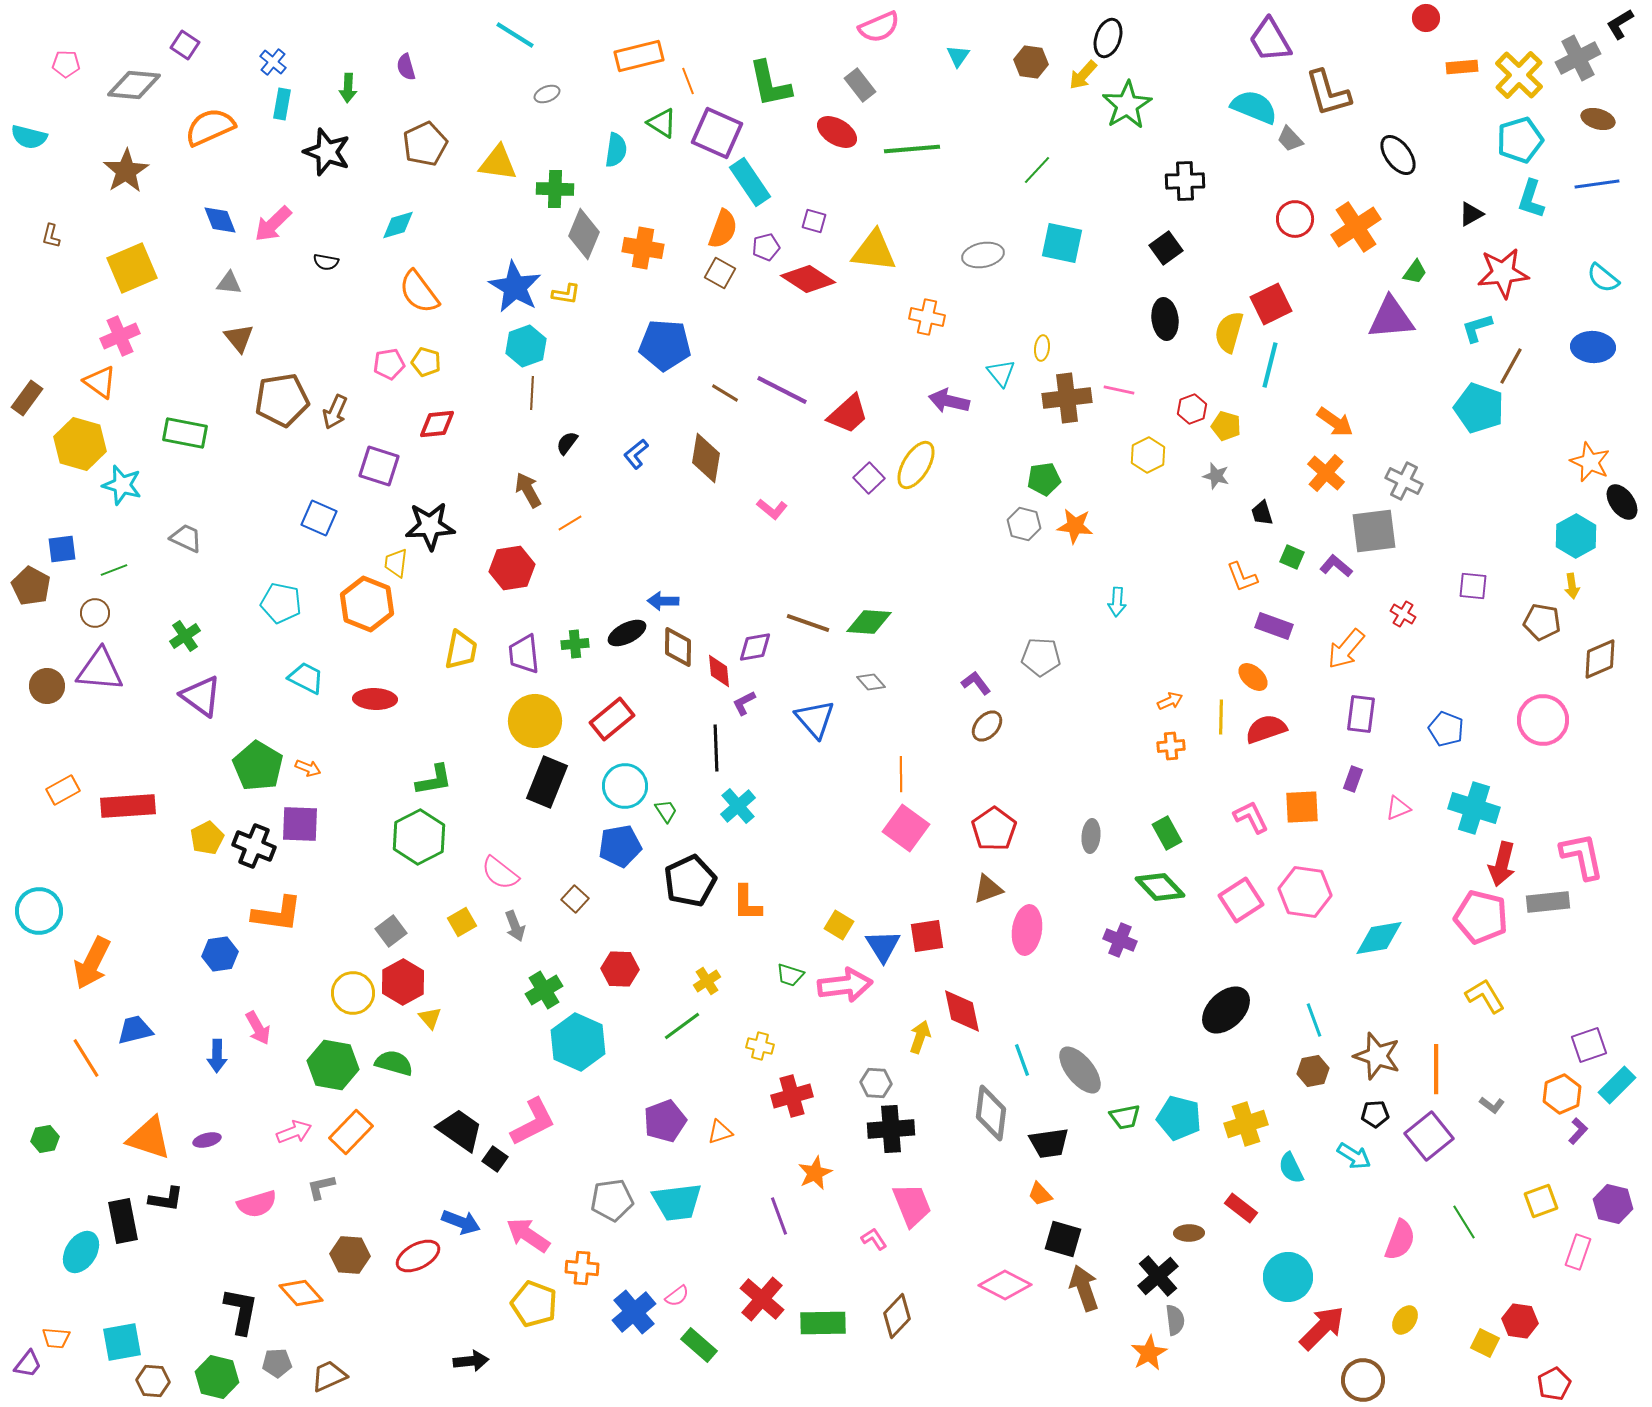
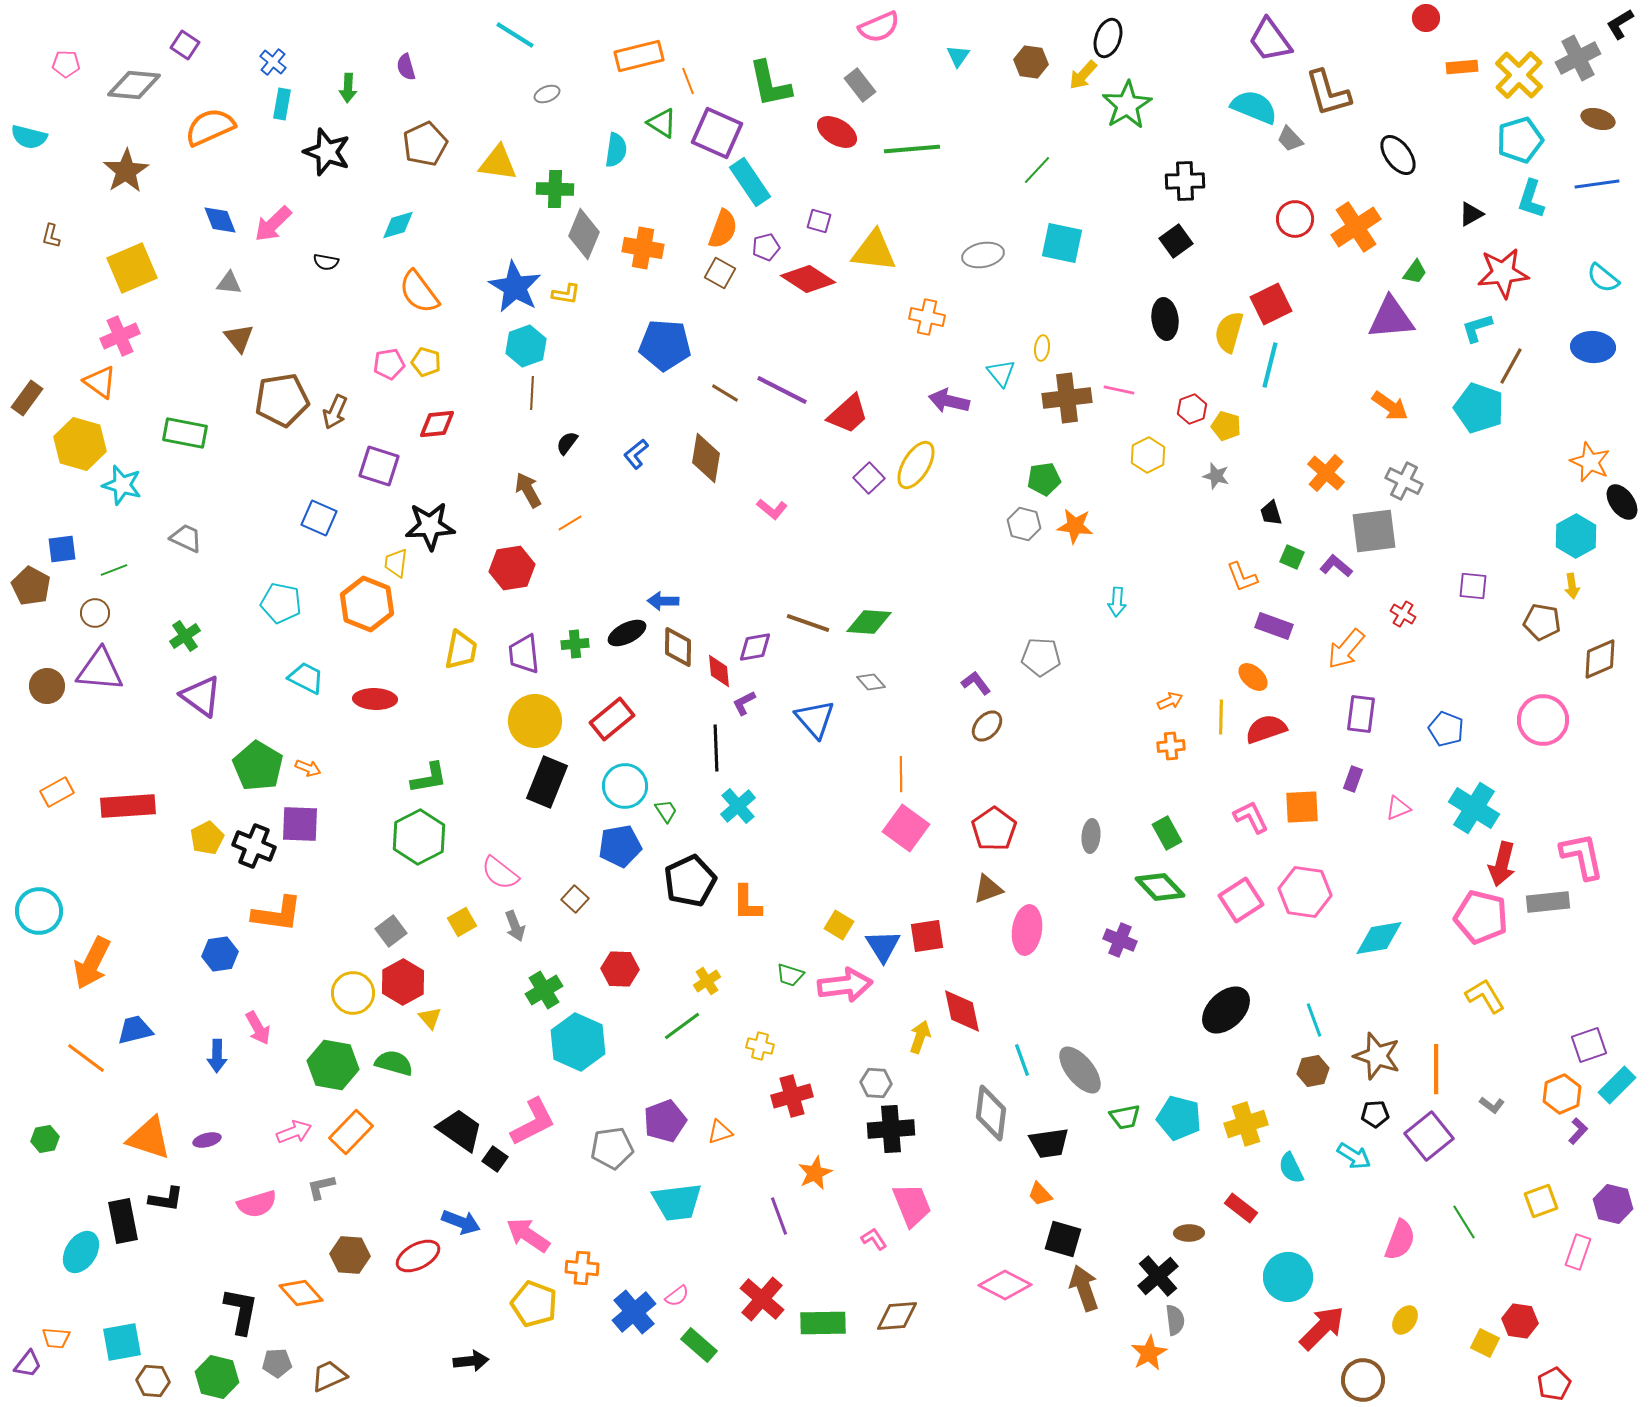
purple trapezoid at (1270, 40): rotated 6 degrees counterclockwise
purple square at (814, 221): moved 5 px right
black square at (1166, 248): moved 10 px right, 7 px up
orange arrow at (1335, 422): moved 55 px right, 16 px up
black trapezoid at (1262, 513): moved 9 px right
green L-shape at (434, 780): moved 5 px left, 2 px up
orange rectangle at (63, 790): moved 6 px left, 2 px down
cyan cross at (1474, 808): rotated 15 degrees clockwise
orange line at (86, 1058): rotated 21 degrees counterclockwise
gray pentagon at (612, 1200): moved 52 px up
brown diamond at (897, 1316): rotated 42 degrees clockwise
